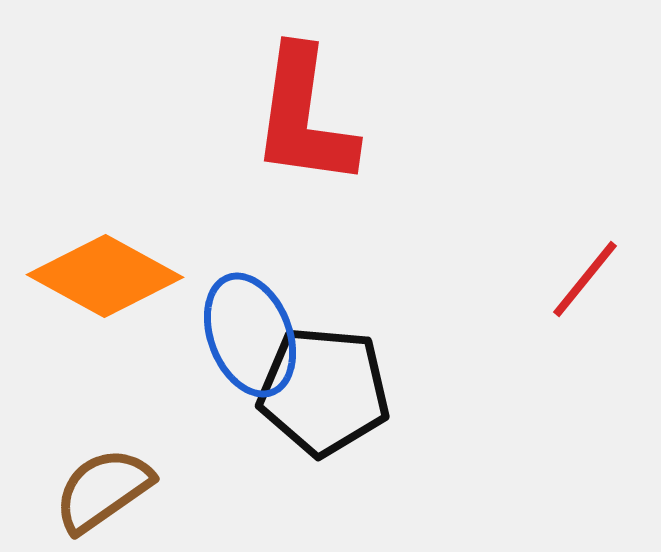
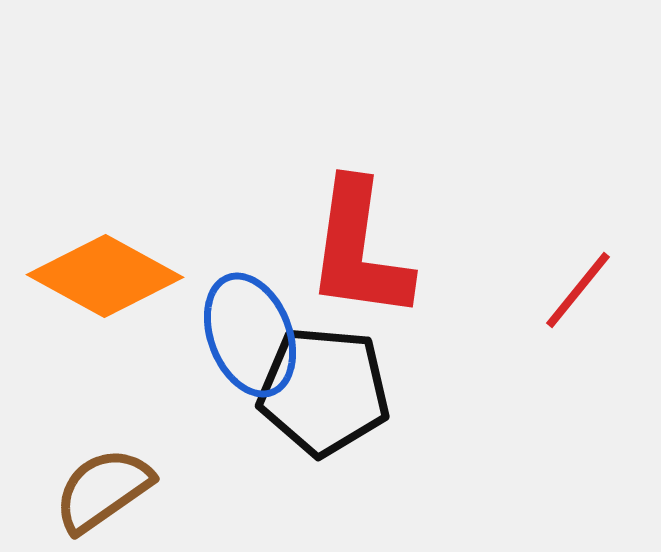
red L-shape: moved 55 px right, 133 px down
red line: moved 7 px left, 11 px down
